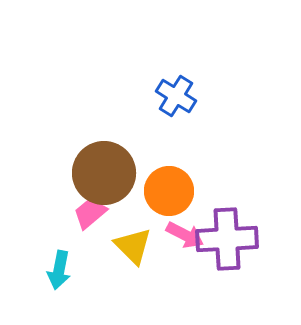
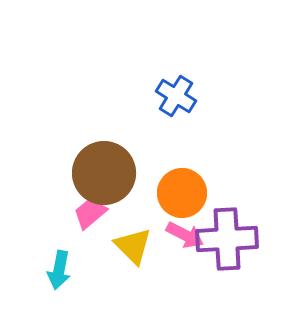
orange circle: moved 13 px right, 2 px down
